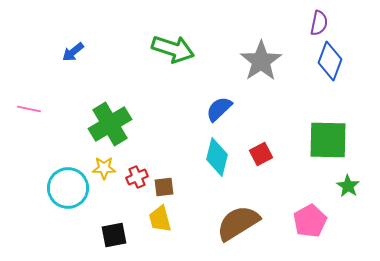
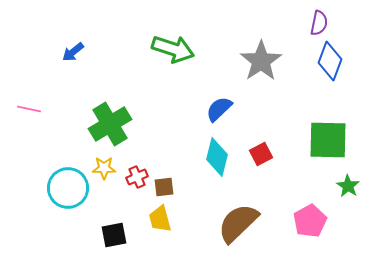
brown semicircle: rotated 12 degrees counterclockwise
